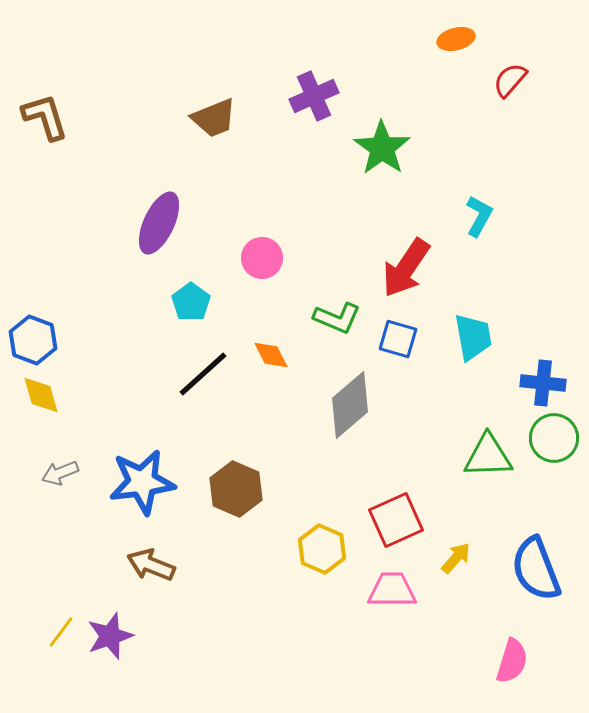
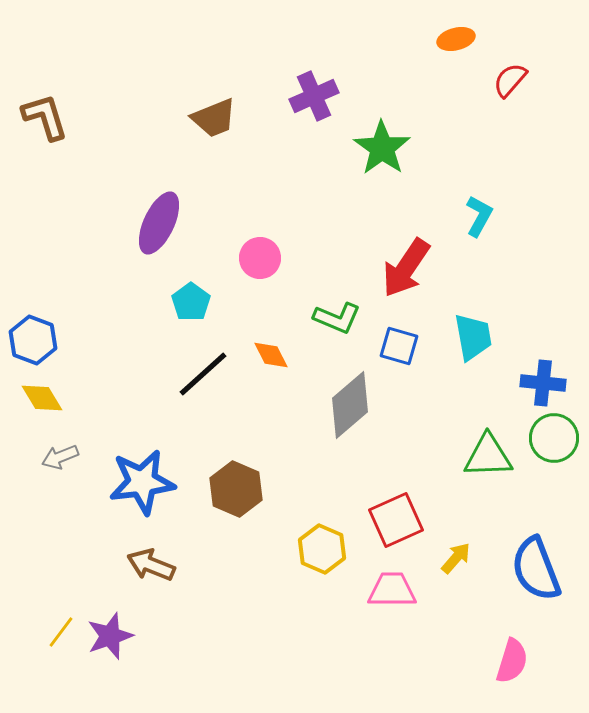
pink circle: moved 2 px left
blue square: moved 1 px right, 7 px down
yellow diamond: moved 1 px right, 3 px down; rotated 15 degrees counterclockwise
gray arrow: moved 16 px up
